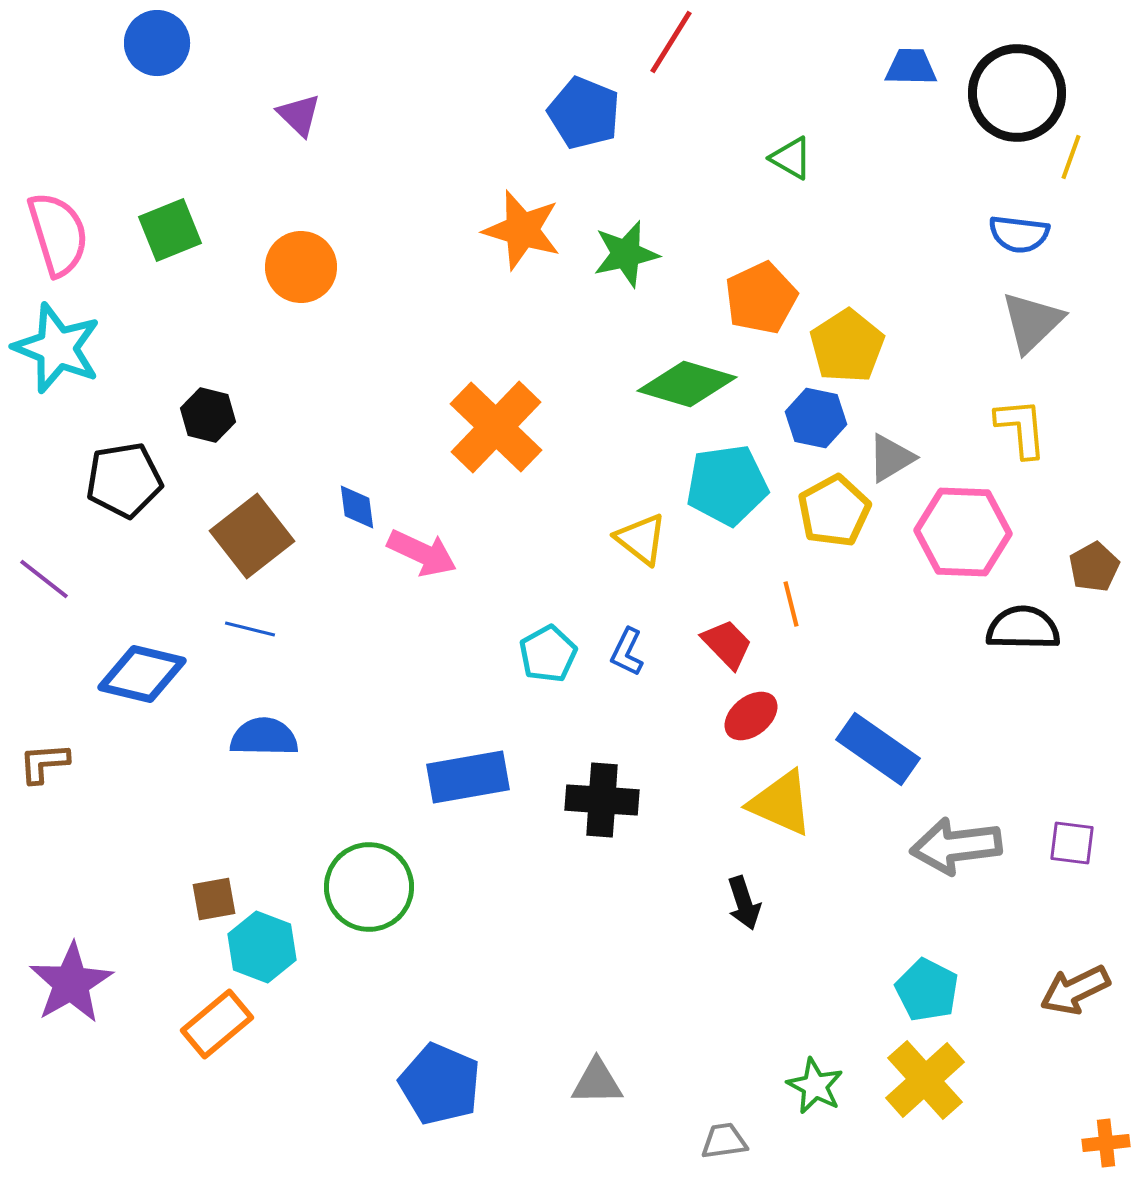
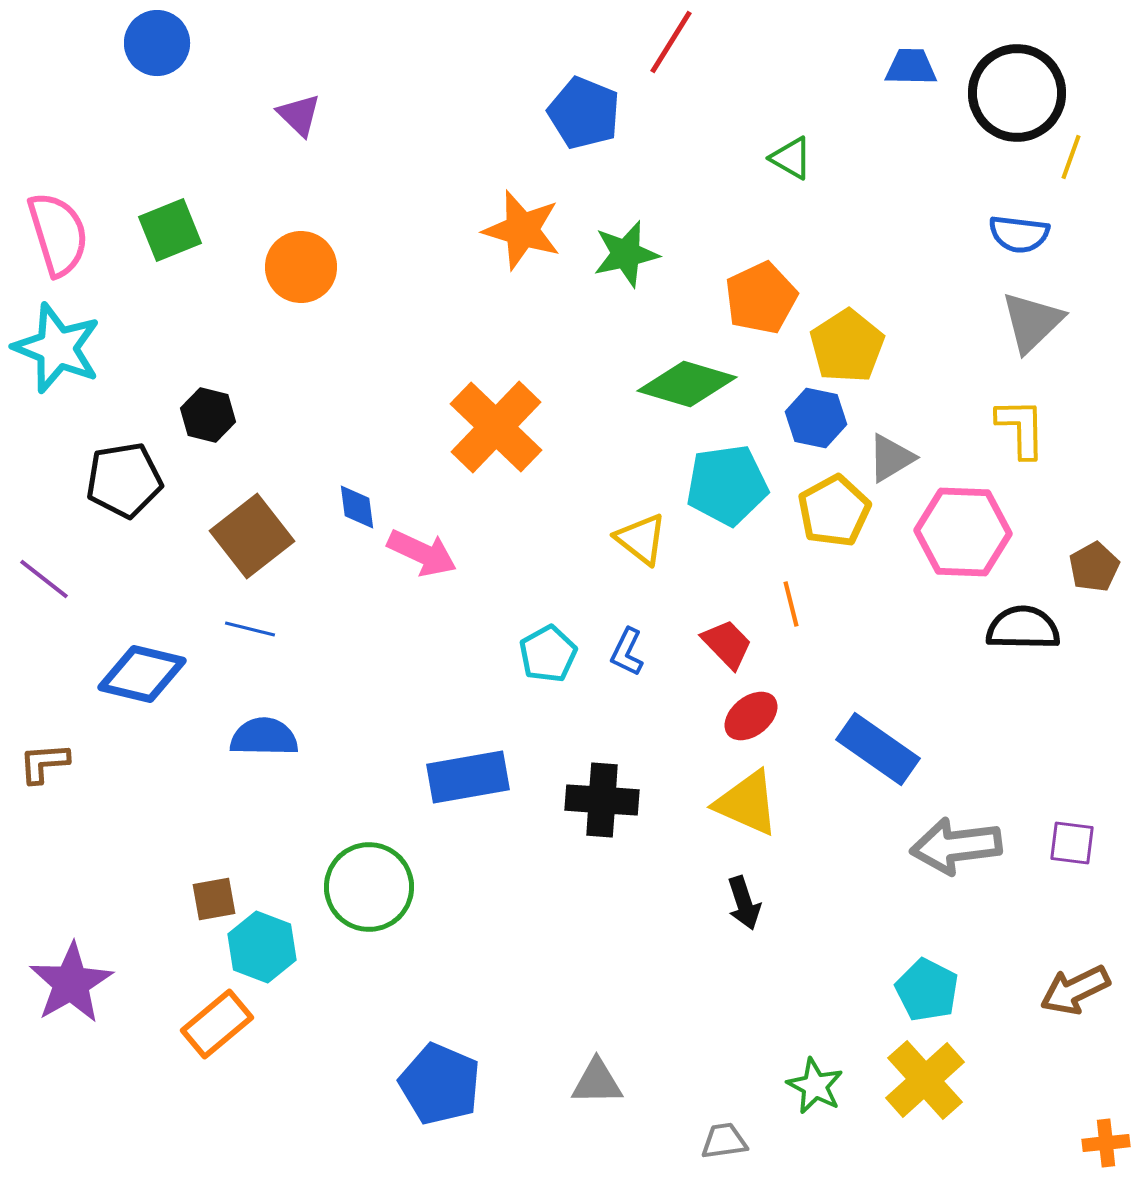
yellow L-shape at (1021, 428): rotated 4 degrees clockwise
yellow triangle at (781, 803): moved 34 px left
